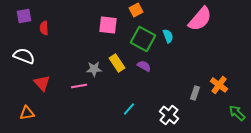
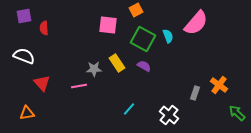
pink semicircle: moved 4 px left, 4 px down
